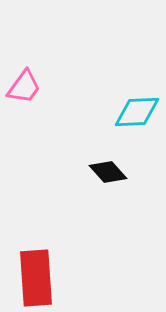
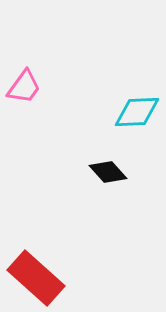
red rectangle: rotated 44 degrees counterclockwise
